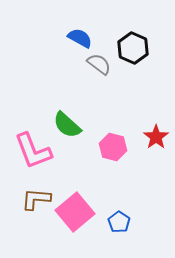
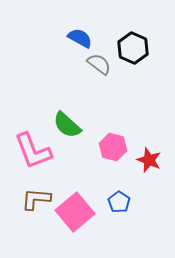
red star: moved 7 px left, 23 px down; rotated 15 degrees counterclockwise
blue pentagon: moved 20 px up
